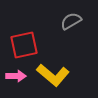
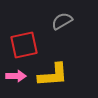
gray semicircle: moved 9 px left
yellow L-shape: rotated 44 degrees counterclockwise
